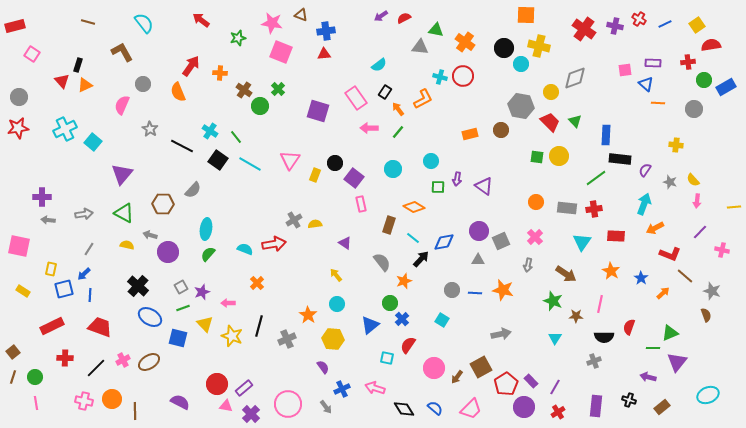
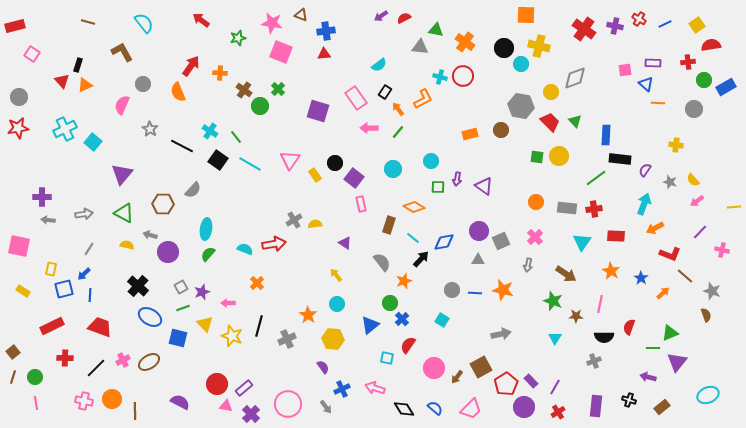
yellow rectangle at (315, 175): rotated 56 degrees counterclockwise
pink arrow at (697, 201): rotated 48 degrees clockwise
